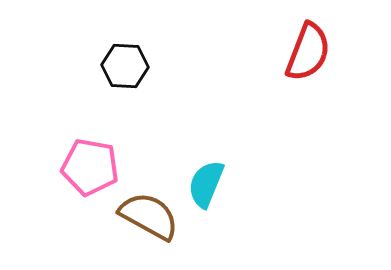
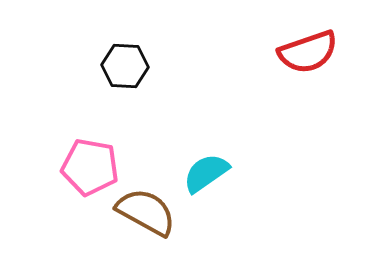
red semicircle: rotated 50 degrees clockwise
cyan semicircle: moved 11 px up; rotated 33 degrees clockwise
brown semicircle: moved 3 px left, 4 px up
